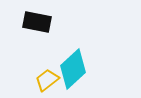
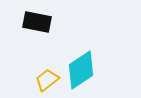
cyan diamond: moved 8 px right, 1 px down; rotated 9 degrees clockwise
